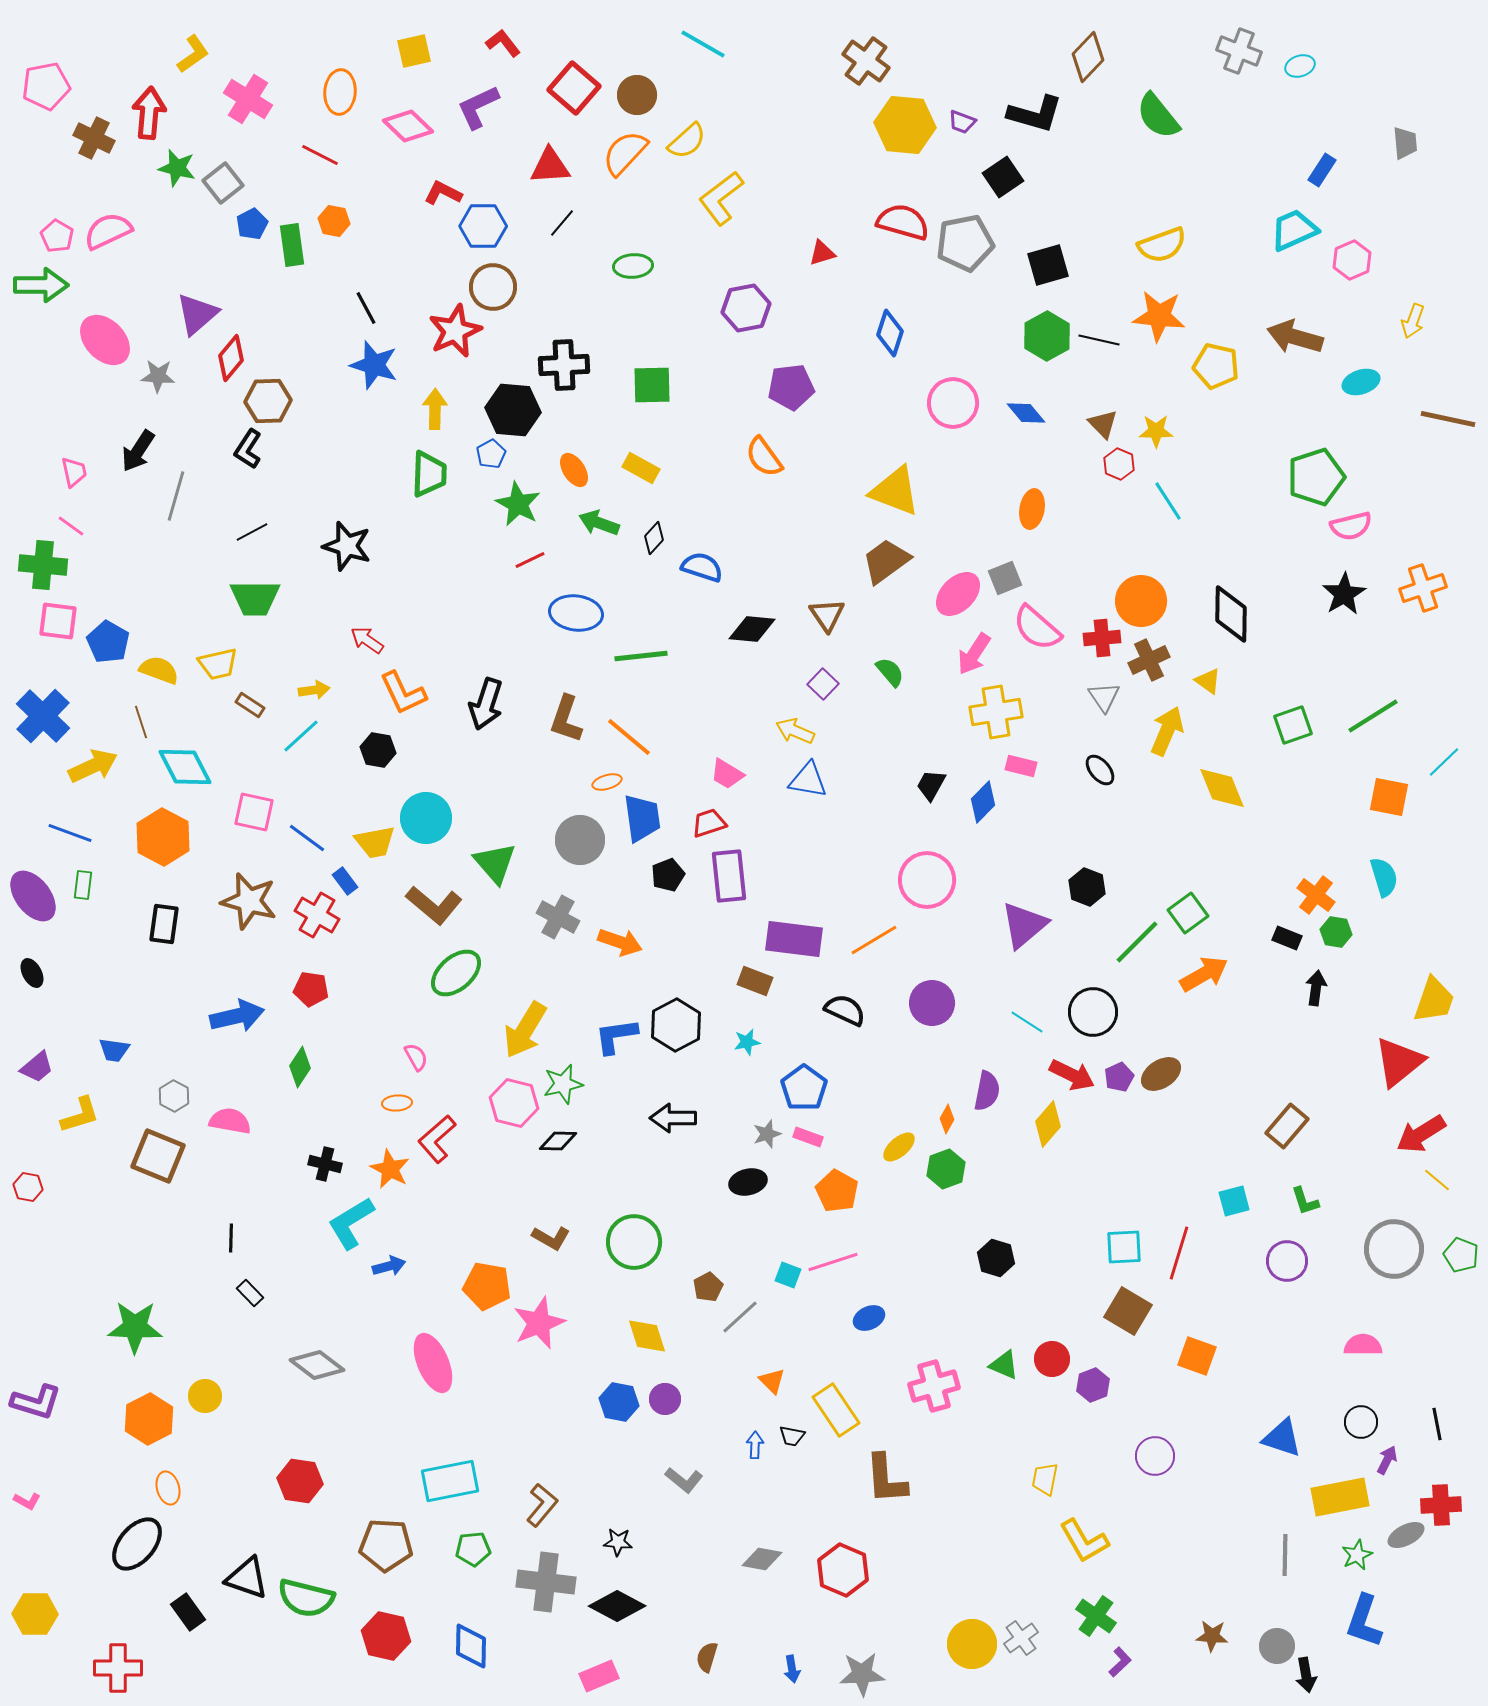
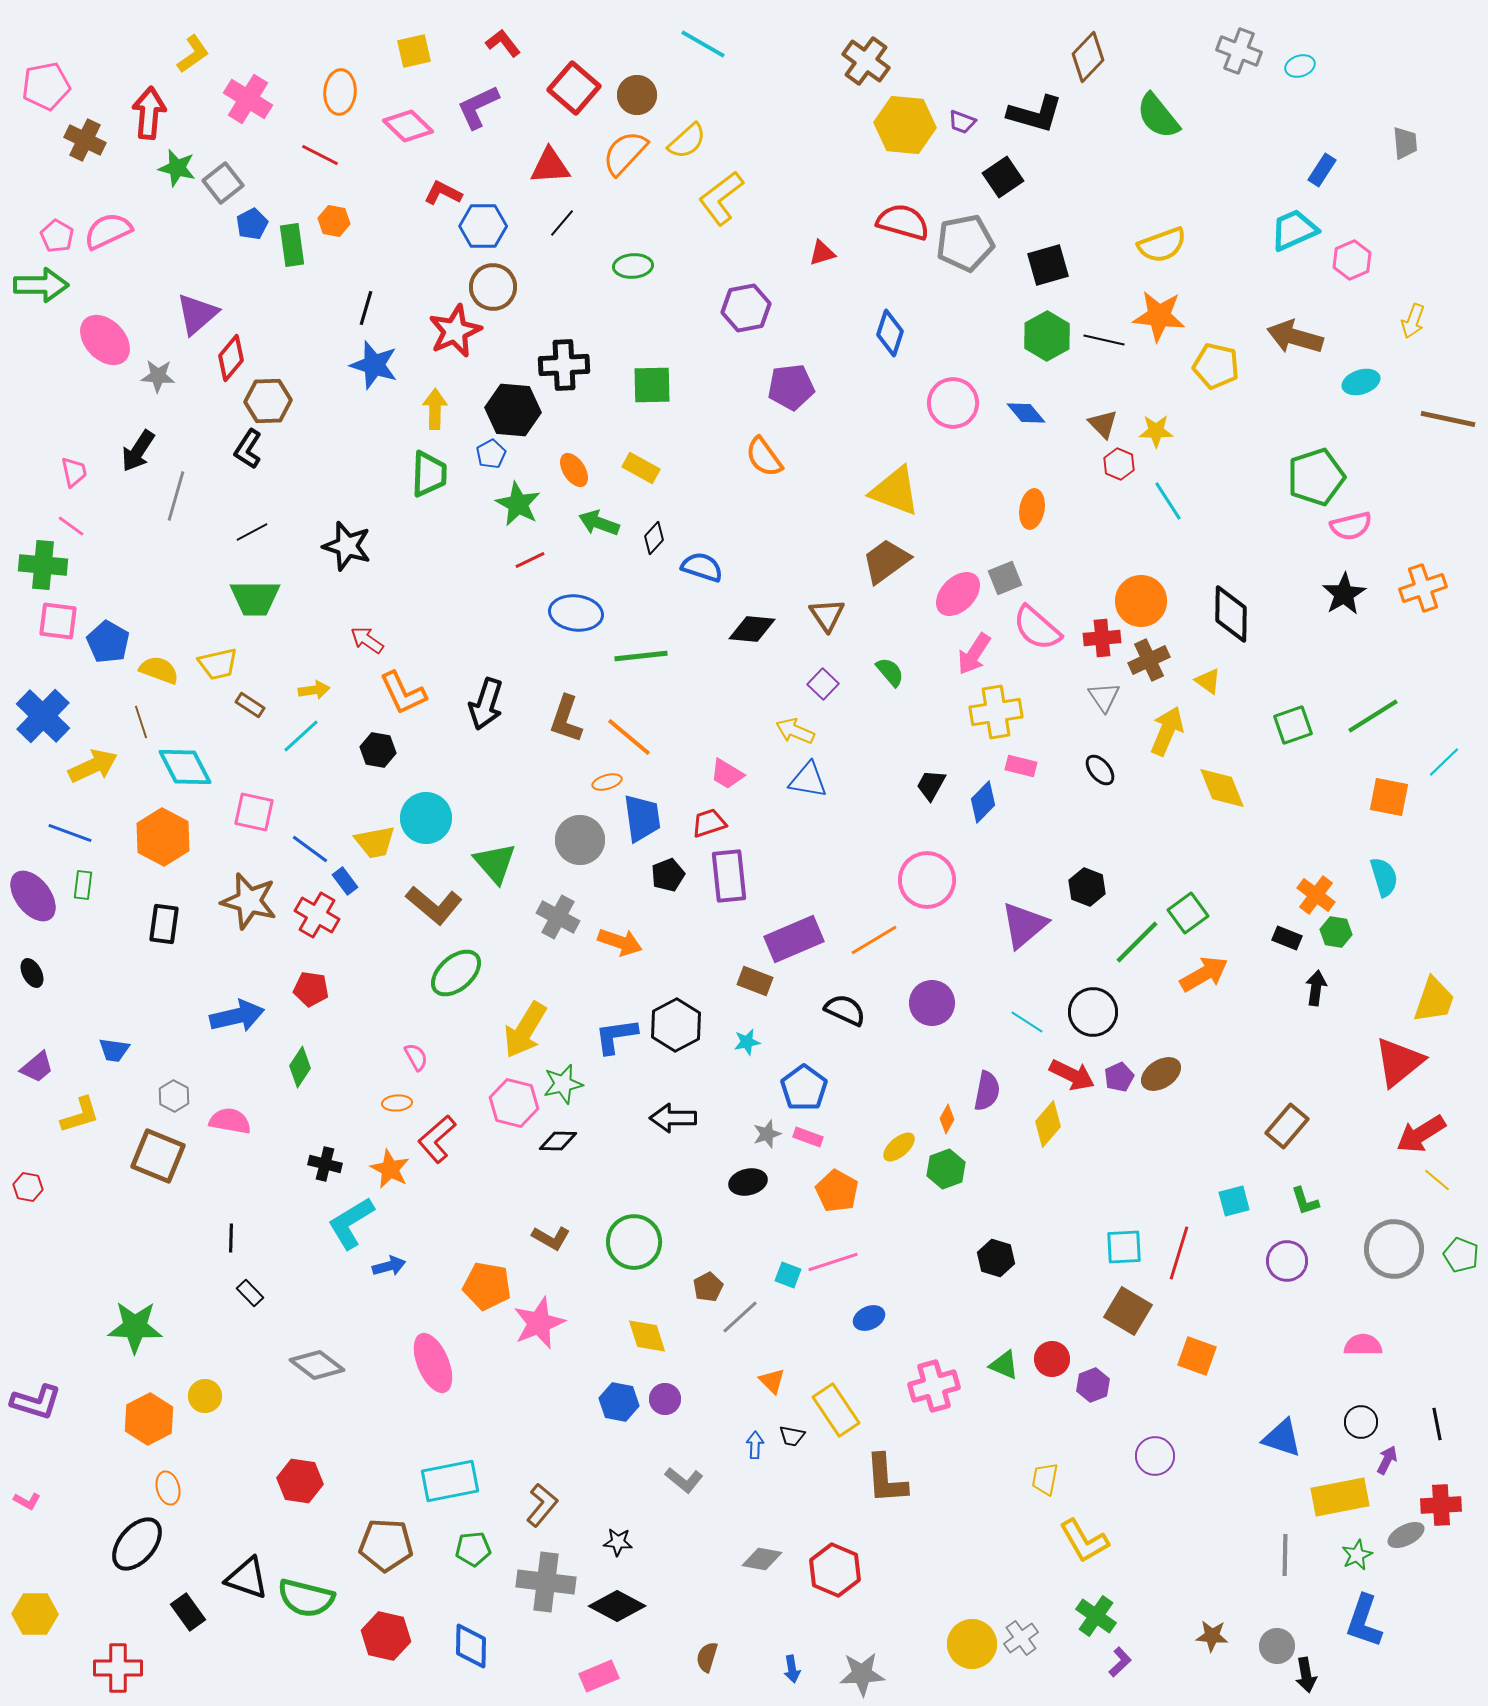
brown cross at (94, 138): moved 9 px left, 2 px down
black line at (366, 308): rotated 44 degrees clockwise
black line at (1099, 340): moved 5 px right
blue line at (307, 838): moved 3 px right, 11 px down
purple rectangle at (794, 939): rotated 30 degrees counterclockwise
red hexagon at (843, 1570): moved 8 px left
